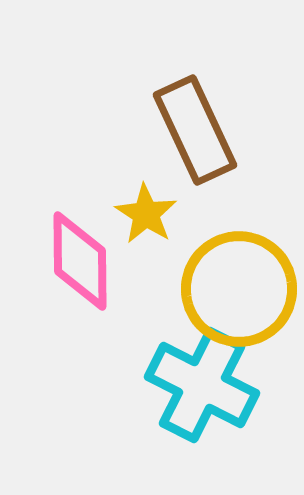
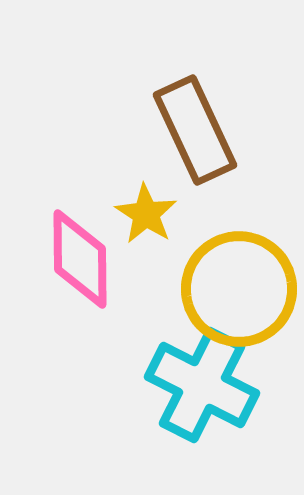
pink diamond: moved 2 px up
